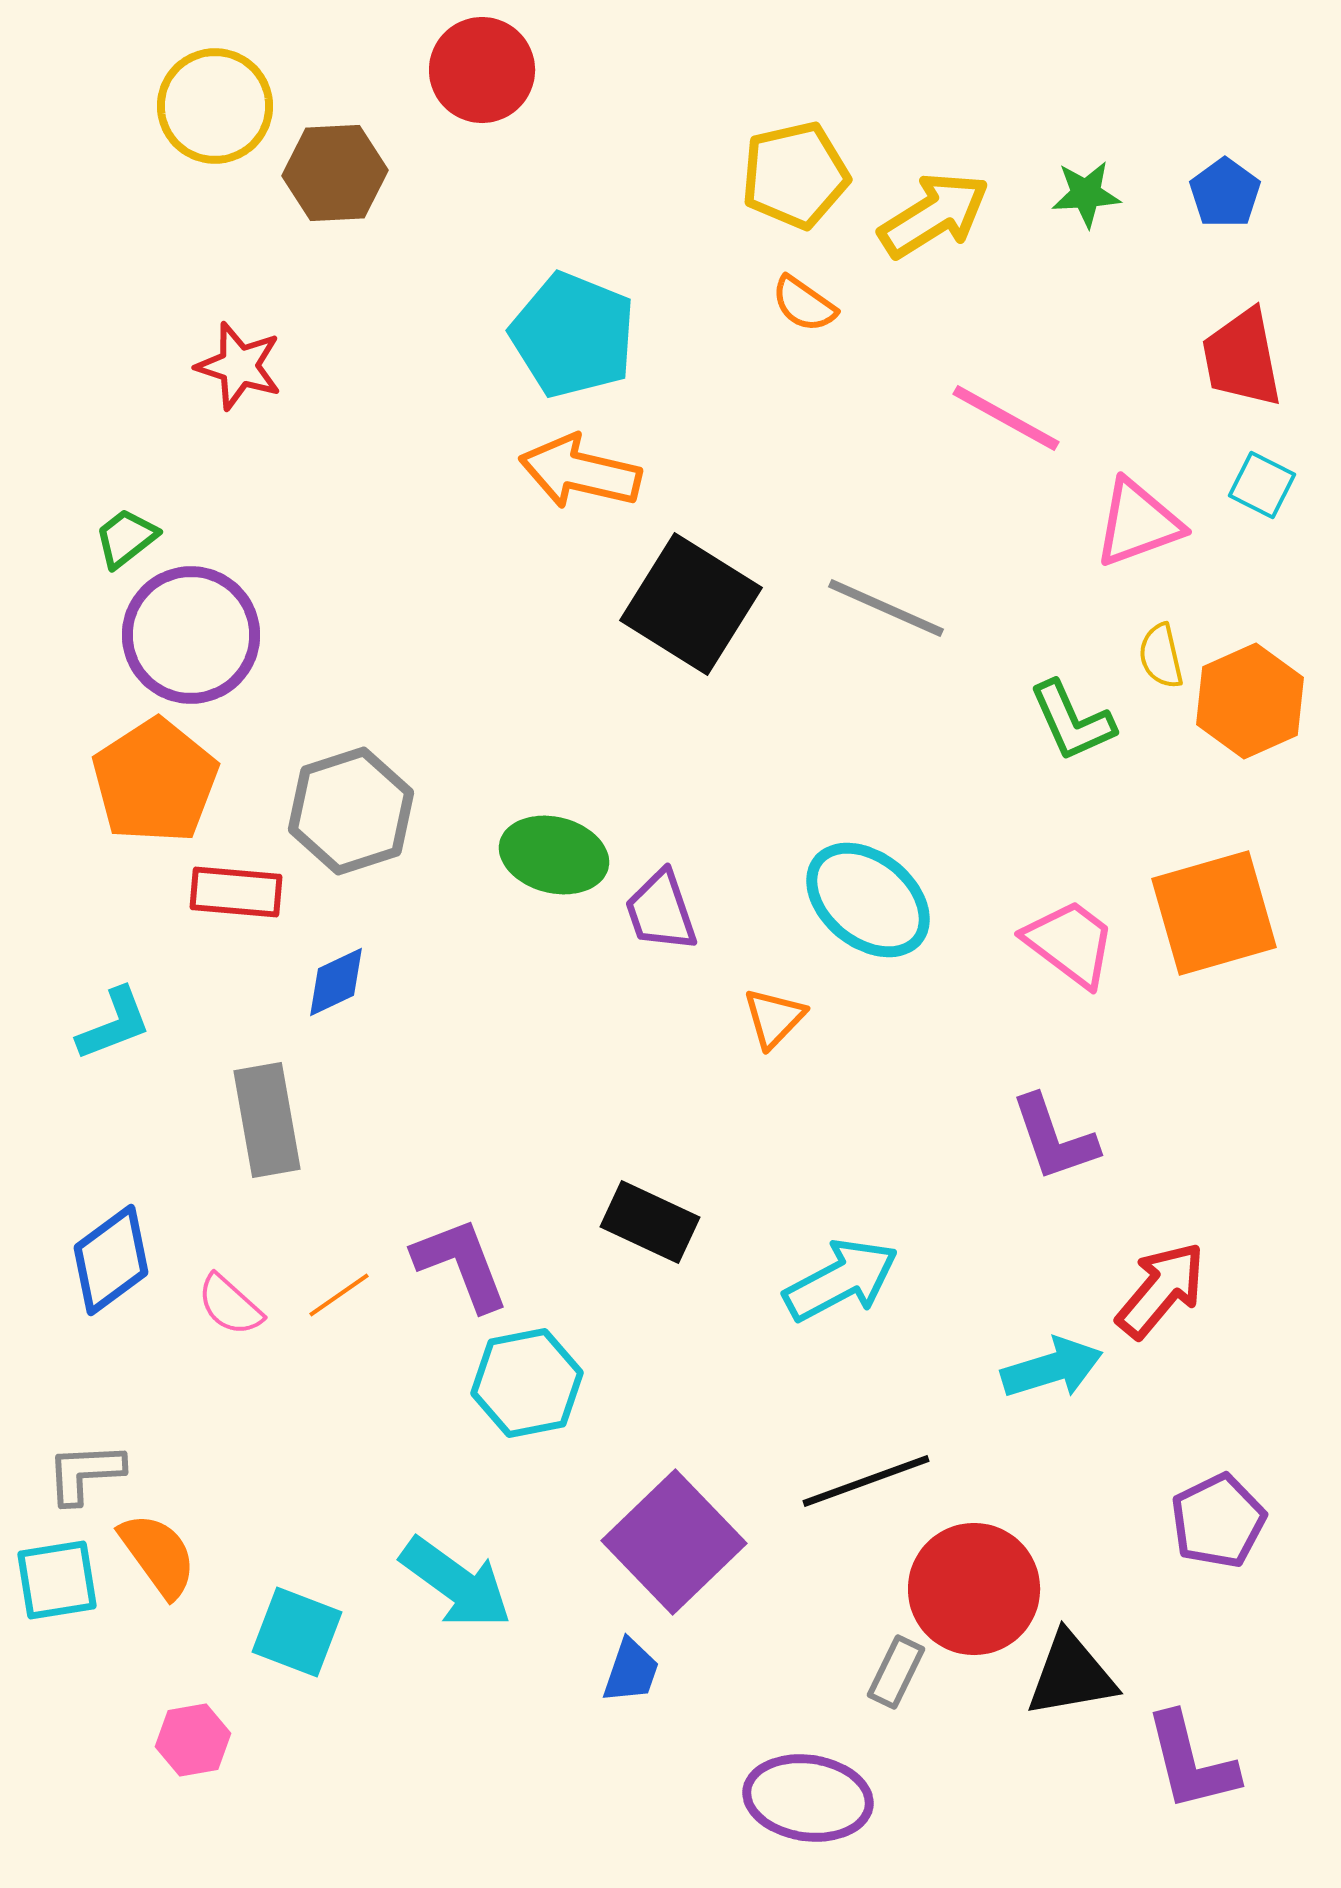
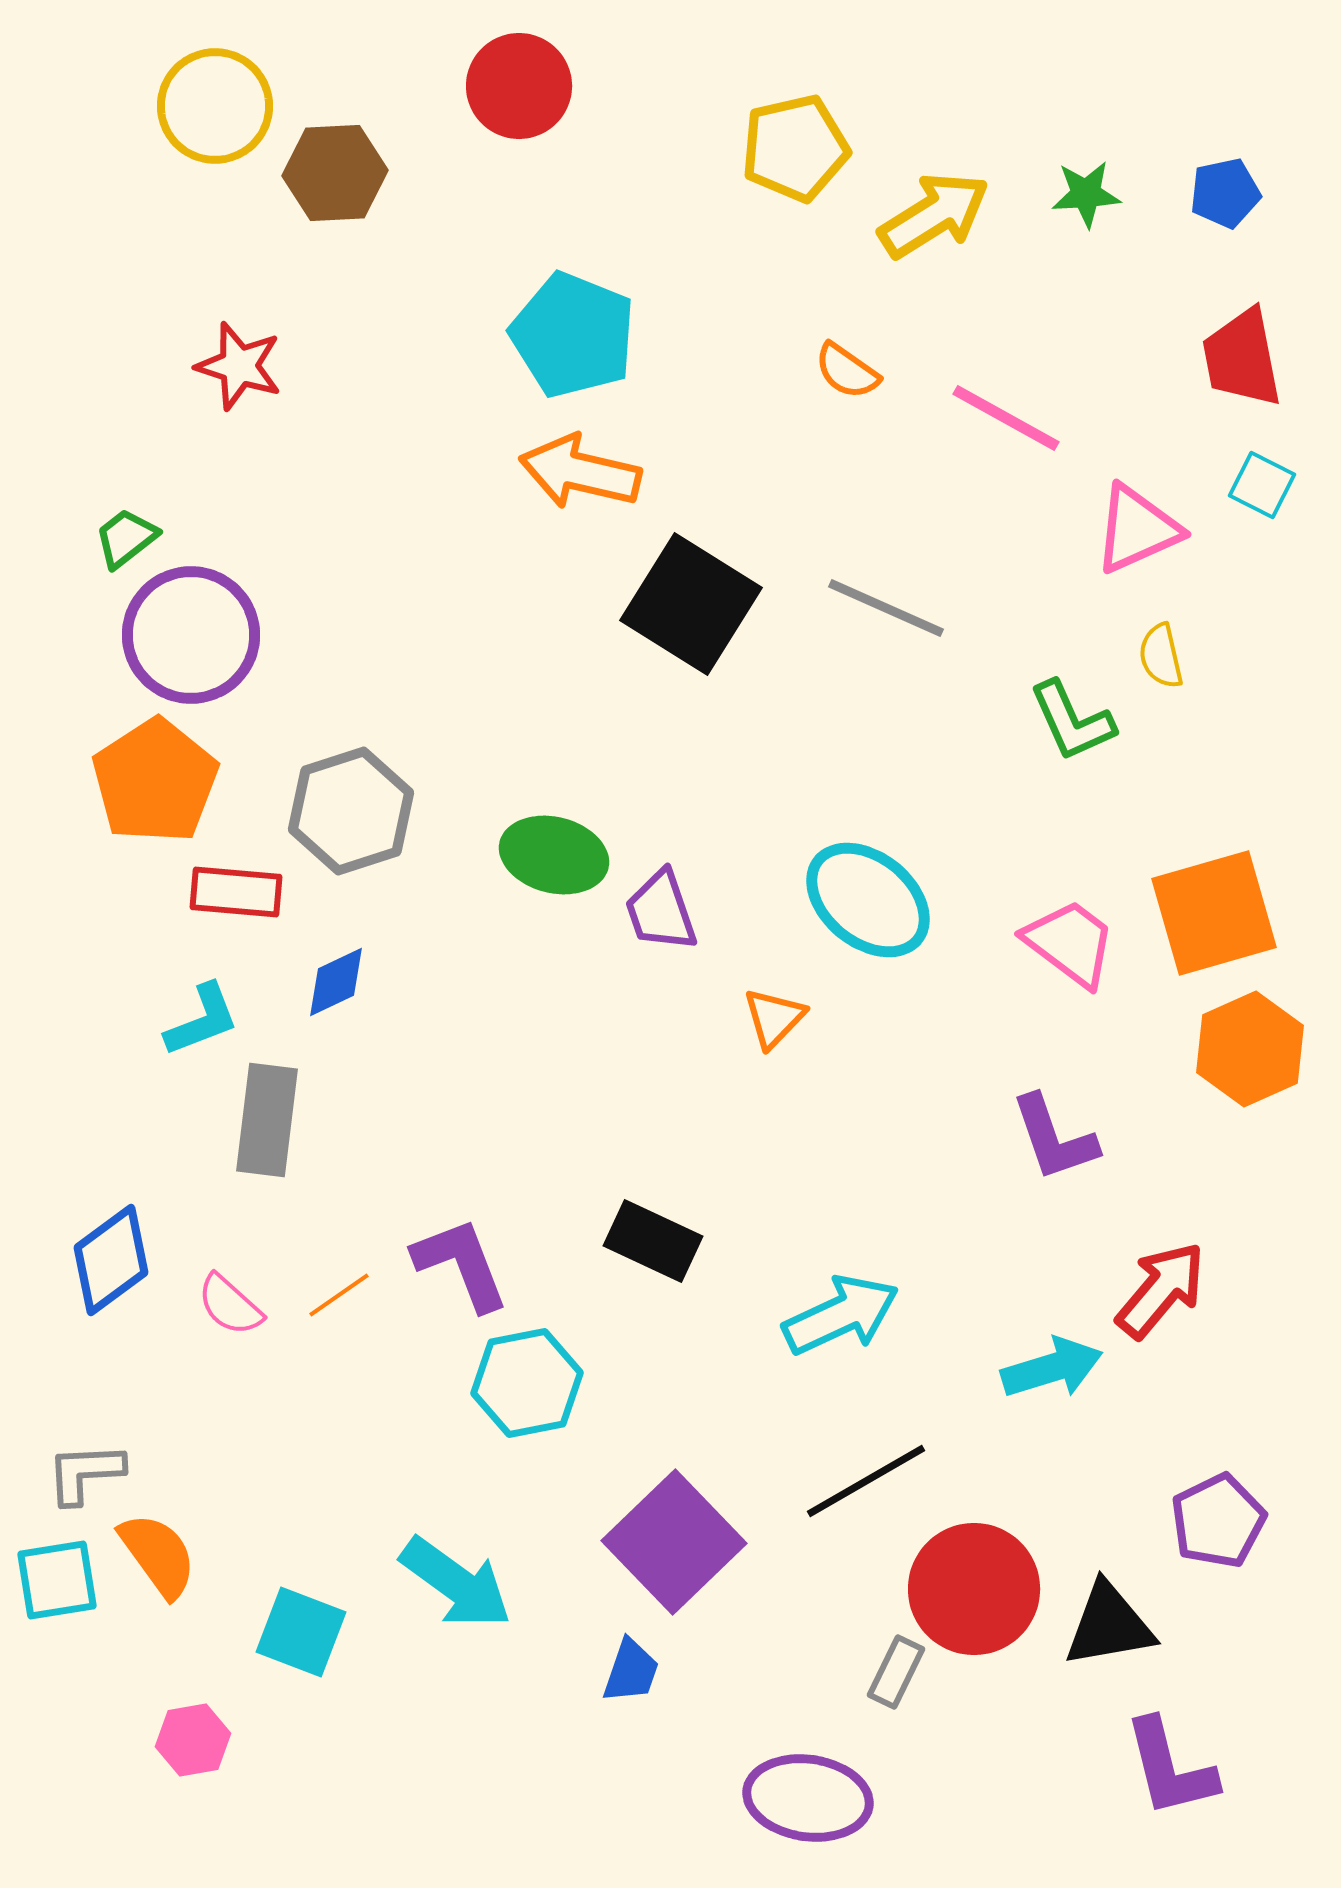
red circle at (482, 70): moved 37 px right, 16 px down
yellow pentagon at (795, 175): moved 27 px up
blue pentagon at (1225, 193): rotated 24 degrees clockwise
orange semicircle at (804, 304): moved 43 px right, 67 px down
pink triangle at (1138, 523): moved 1 px left, 6 px down; rotated 4 degrees counterclockwise
orange hexagon at (1250, 701): moved 348 px down
cyan L-shape at (114, 1024): moved 88 px right, 4 px up
gray rectangle at (267, 1120): rotated 17 degrees clockwise
black rectangle at (650, 1222): moved 3 px right, 19 px down
cyan arrow at (841, 1280): moved 35 px down; rotated 3 degrees clockwise
black line at (866, 1481): rotated 10 degrees counterclockwise
cyan square at (297, 1632): moved 4 px right
black triangle at (1071, 1675): moved 38 px right, 50 px up
purple L-shape at (1191, 1762): moved 21 px left, 6 px down
